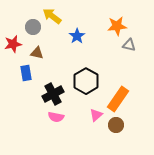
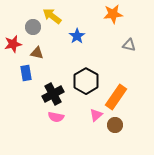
orange star: moved 4 px left, 12 px up
orange rectangle: moved 2 px left, 2 px up
brown circle: moved 1 px left
